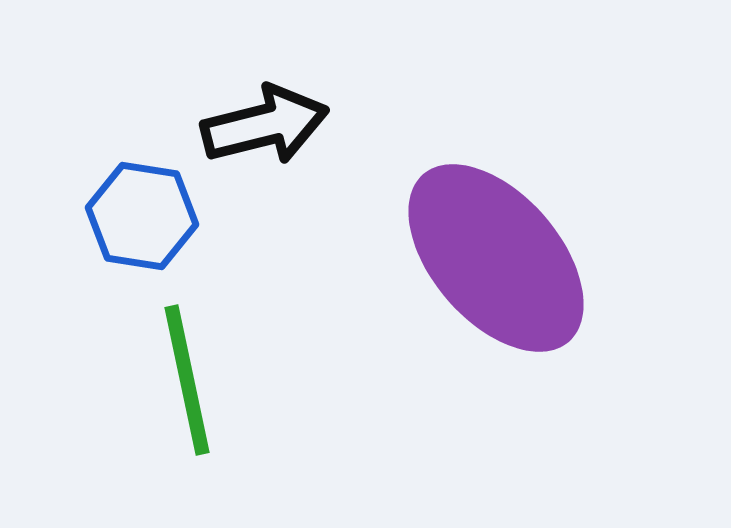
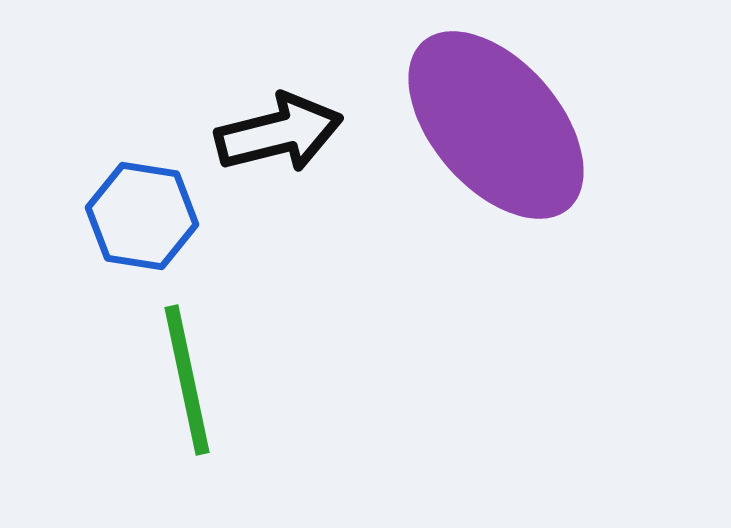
black arrow: moved 14 px right, 8 px down
purple ellipse: moved 133 px up
